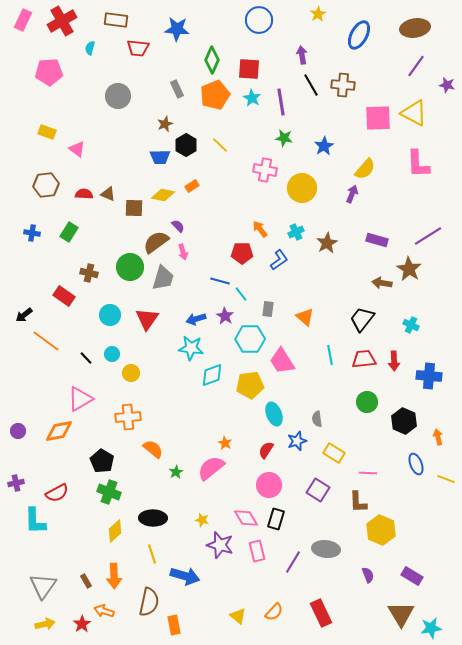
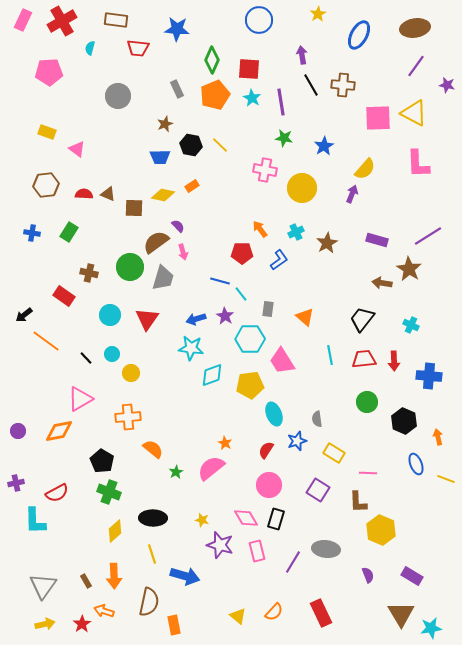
black hexagon at (186, 145): moved 5 px right; rotated 20 degrees counterclockwise
